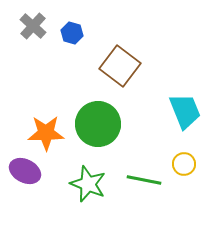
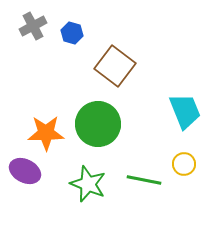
gray cross: rotated 20 degrees clockwise
brown square: moved 5 px left
